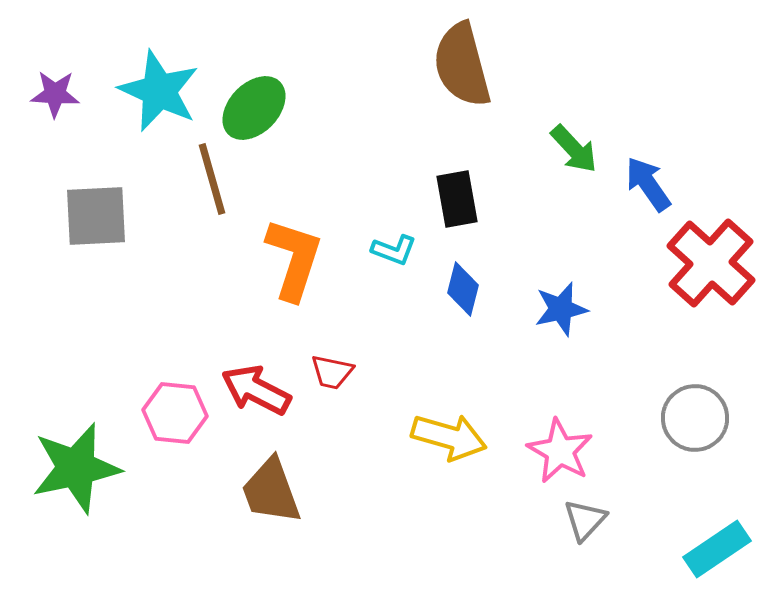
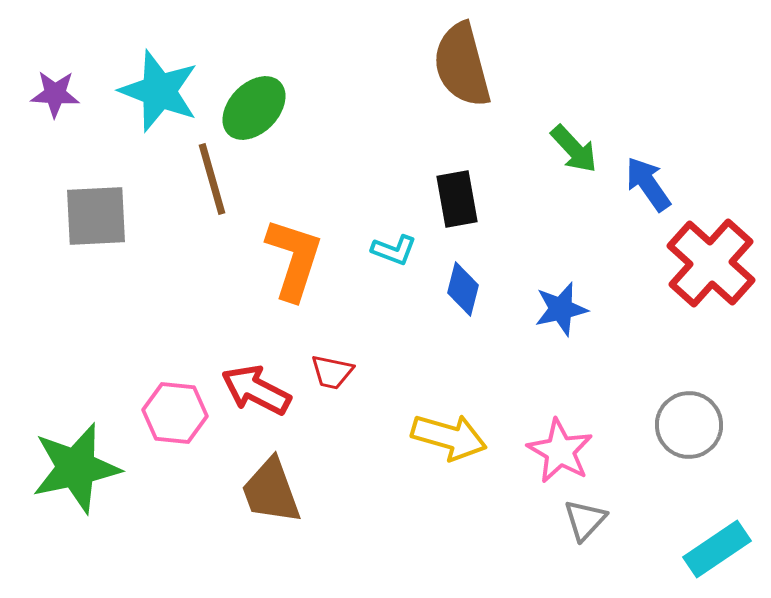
cyan star: rotated 4 degrees counterclockwise
gray circle: moved 6 px left, 7 px down
